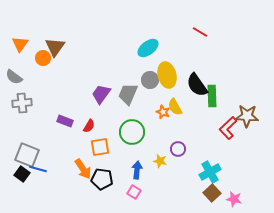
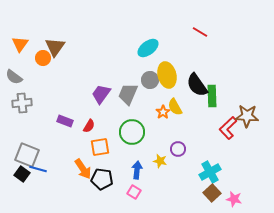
orange star: rotated 16 degrees clockwise
